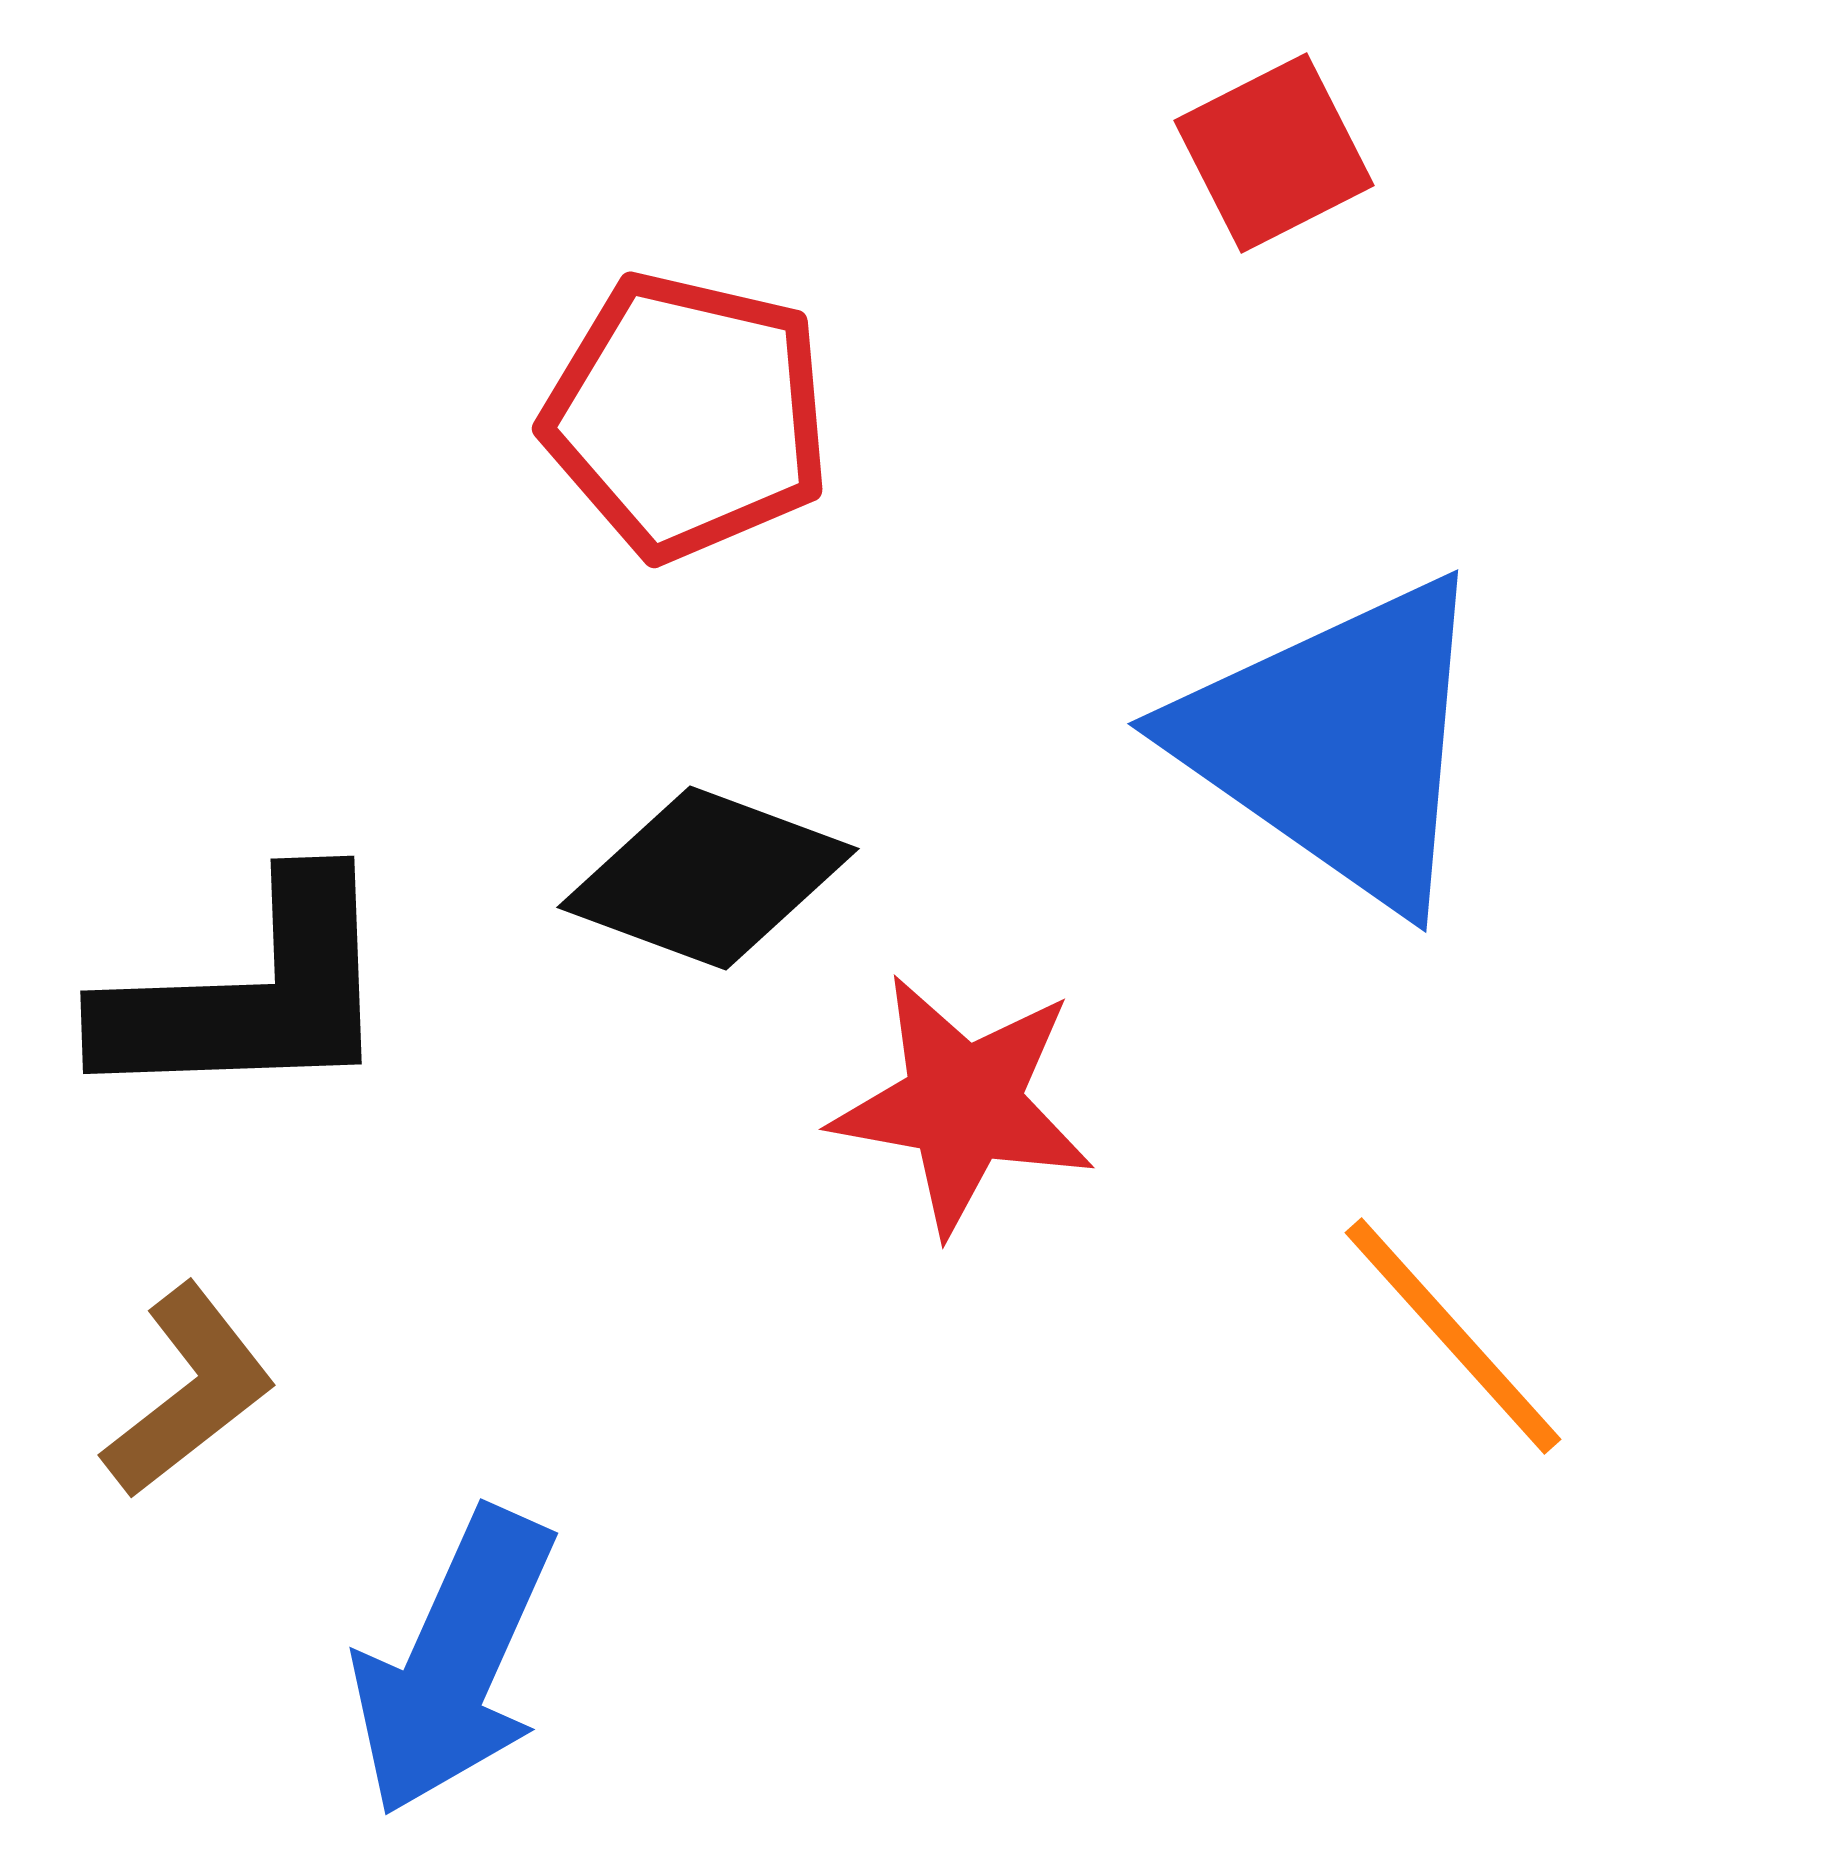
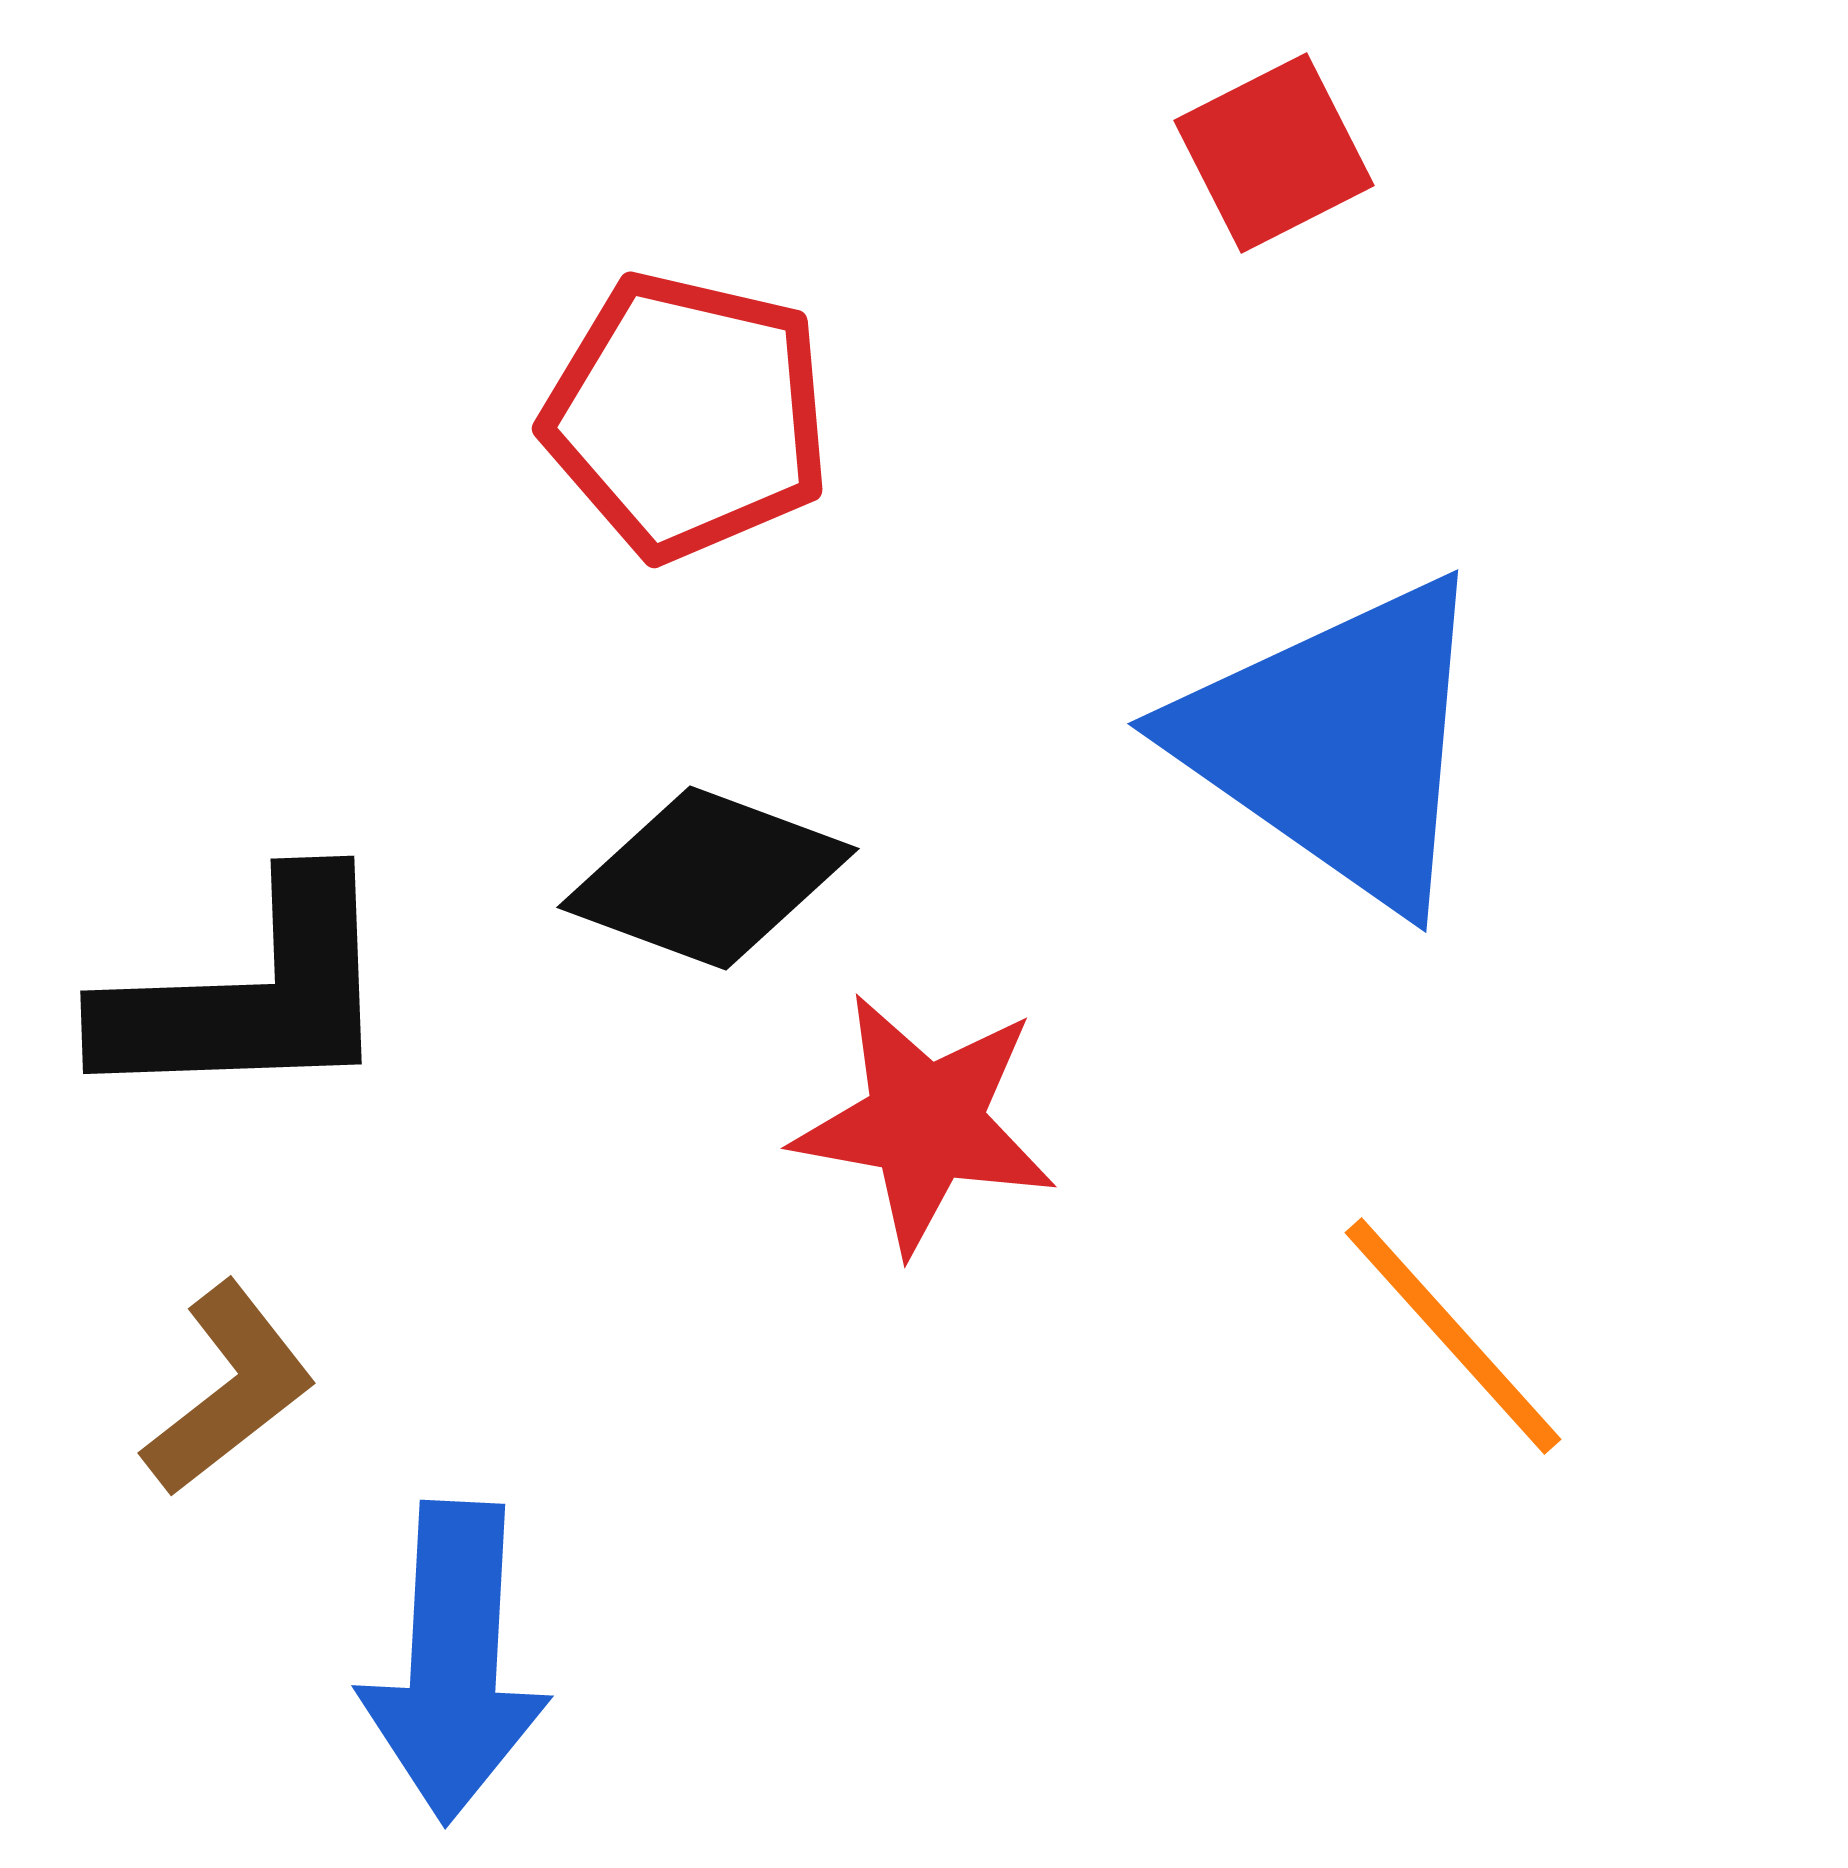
red star: moved 38 px left, 19 px down
brown L-shape: moved 40 px right, 2 px up
blue arrow: rotated 21 degrees counterclockwise
